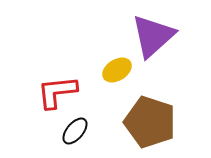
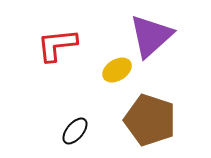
purple triangle: moved 2 px left
red L-shape: moved 47 px up
brown pentagon: moved 2 px up
